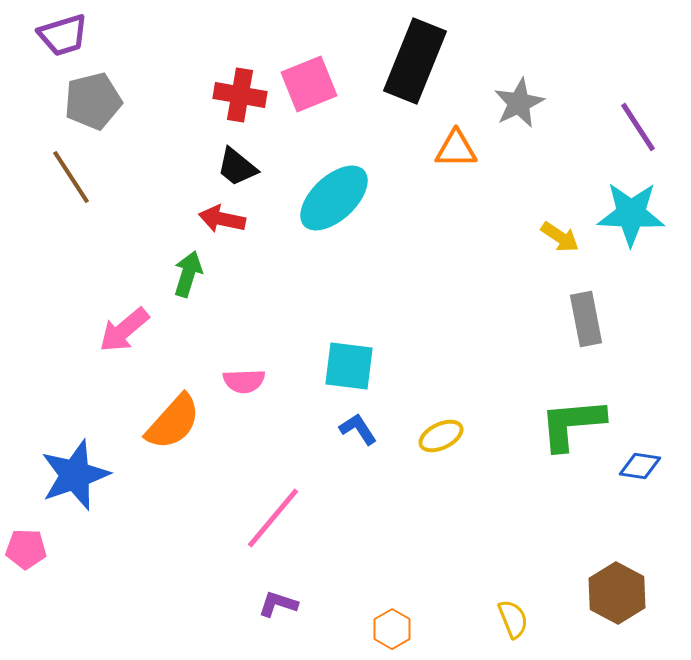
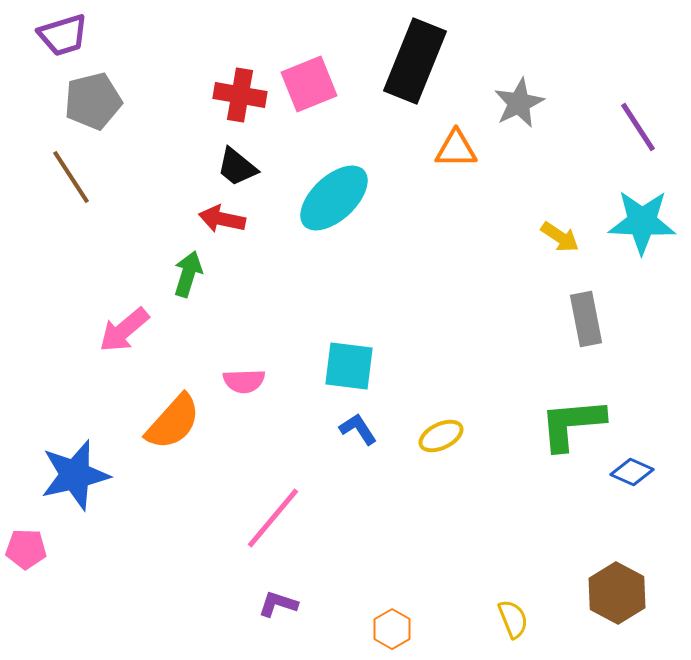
cyan star: moved 11 px right, 8 px down
blue diamond: moved 8 px left, 6 px down; rotated 15 degrees clockwise
blue star: rotated 6 degrees clockwise
